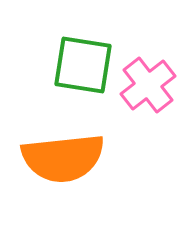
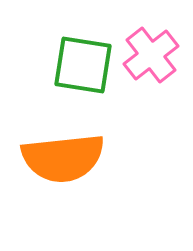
pink cross: moved 3 px right, 30 px up
